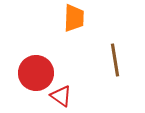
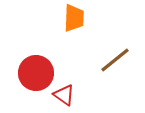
brown line: rotated 60 degrees clockwise
red triangle: moved 3 px right, 1 px up
